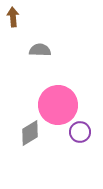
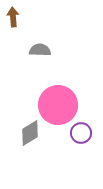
purple circle: moved 1 px right, 1 px down
